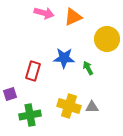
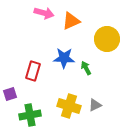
orange triangle: moved 2 px left, 4 px down
green arrow: moved 2 px left
gray triangle: moved 3 px right, 2 px up; rotated 24 degrees counterclockwise
